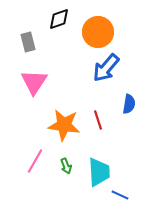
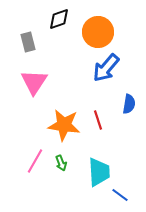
green arrow: moved 5 px left, 3 px up
blue line: rotated 12 degrees clockwise
